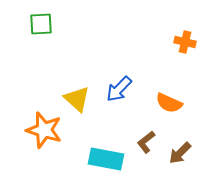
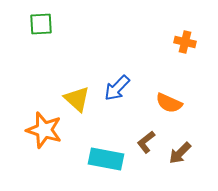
blue arrow: moved 2 px left, 1 px up
